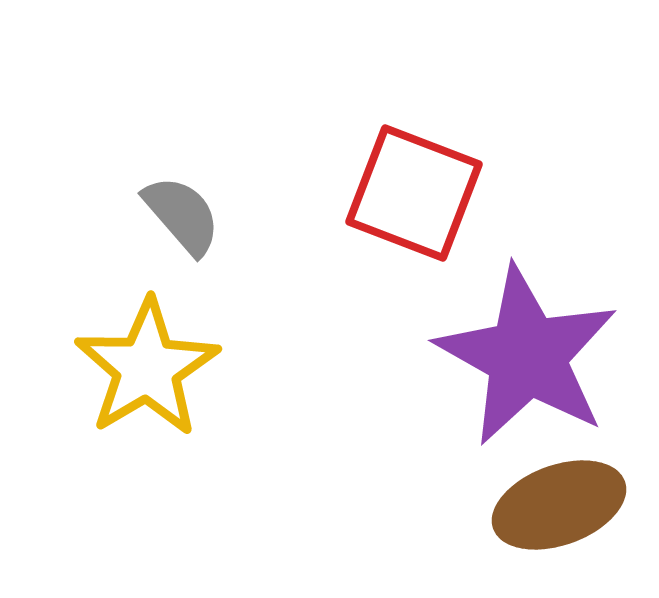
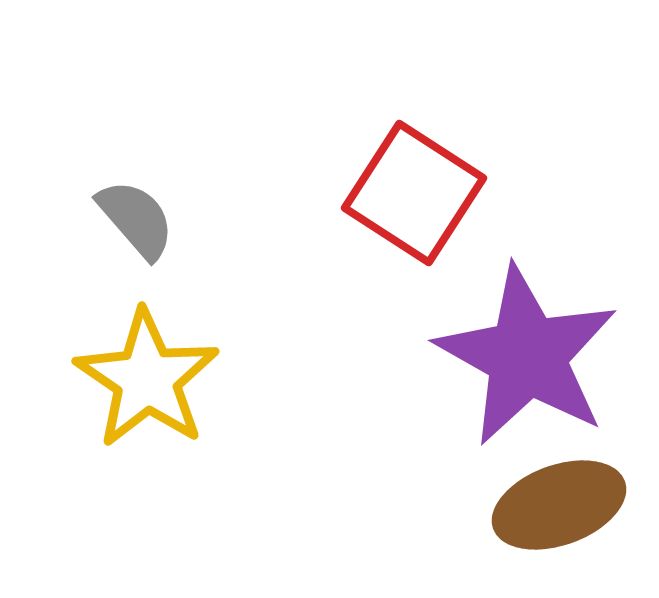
red square: rotated 12 degrees clockwise
gray semicircle: moved 46 px left, 4 px down
yellow star: moved 11 px down; rotated 7 degrees counterclockwise
